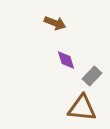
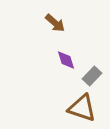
brown arrow: rotated 20 degrees clockwise
brown triangle: rotated 12 degrees clockwise
